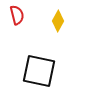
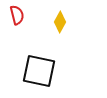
yellow diamond: moved 2 px right, 1 px down
